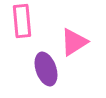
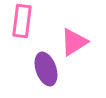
pink rectangle: rotated 12 degrees clockwise
